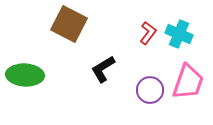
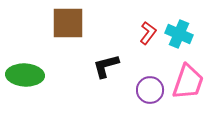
brown square: moved 1 px left, 1 px up; rotated 27 degrees counterclockwise
black L-shape: moved 3 px right, 3 px up; rotated 16 degrees clockwise
